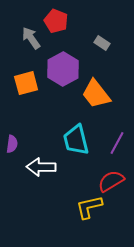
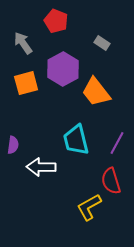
gray arrow: moved 8 px left, 5 px down
orange trapezoid: moved 2 px up
purple semicircle: moved 1 px right, 1 px down
red semicircle: rotated 76 degrees counterclockwise
yellow L-shape: rotated 16 degrees counterclockwise
